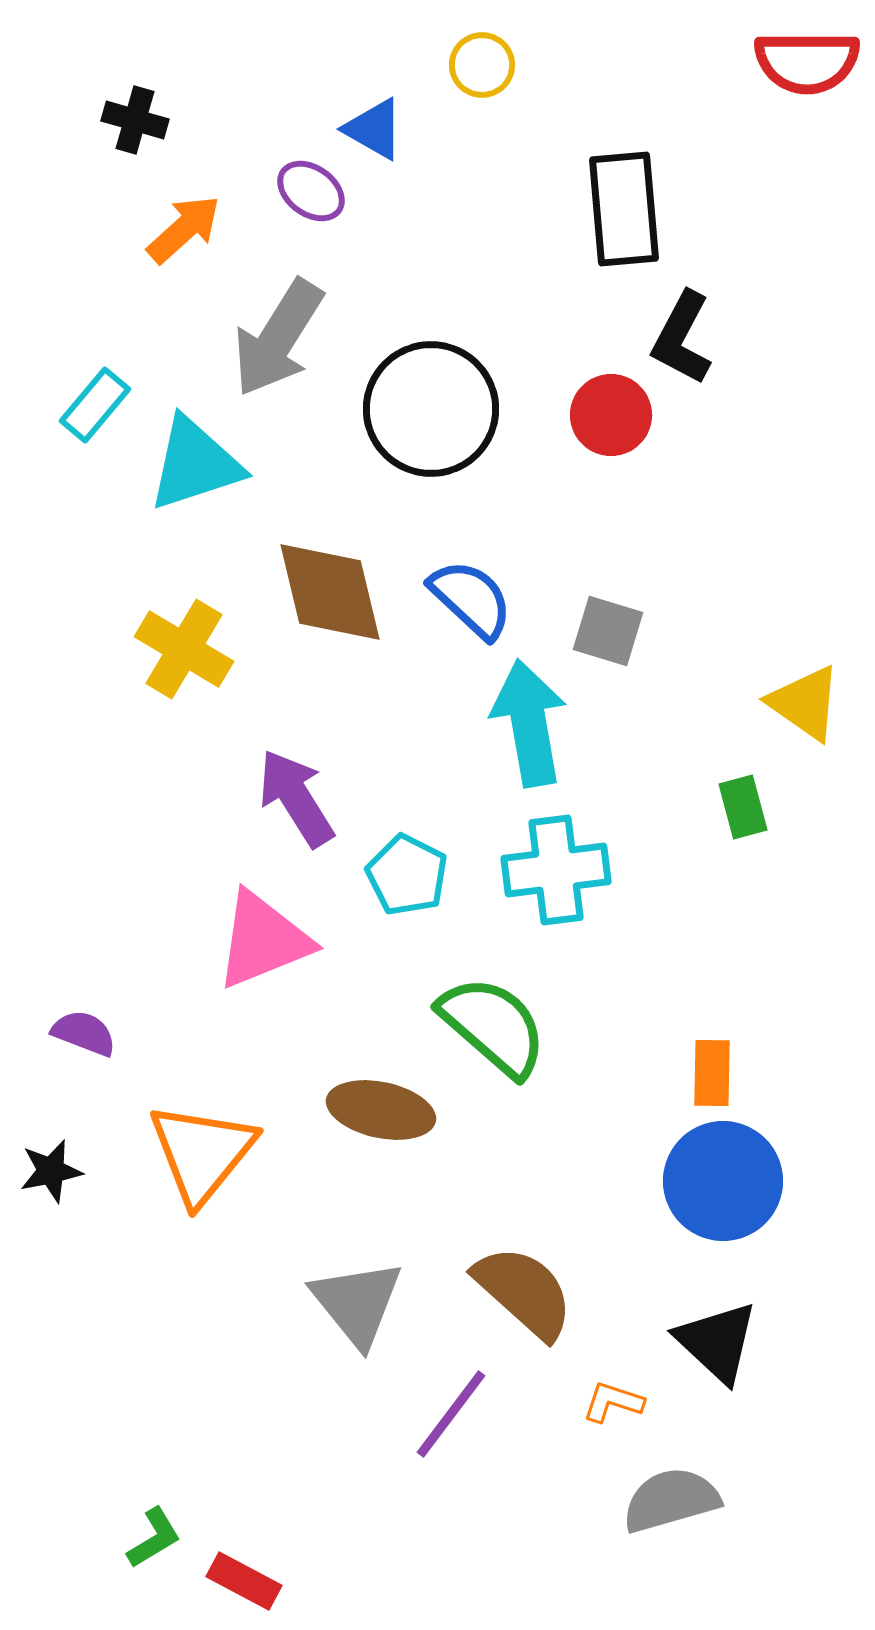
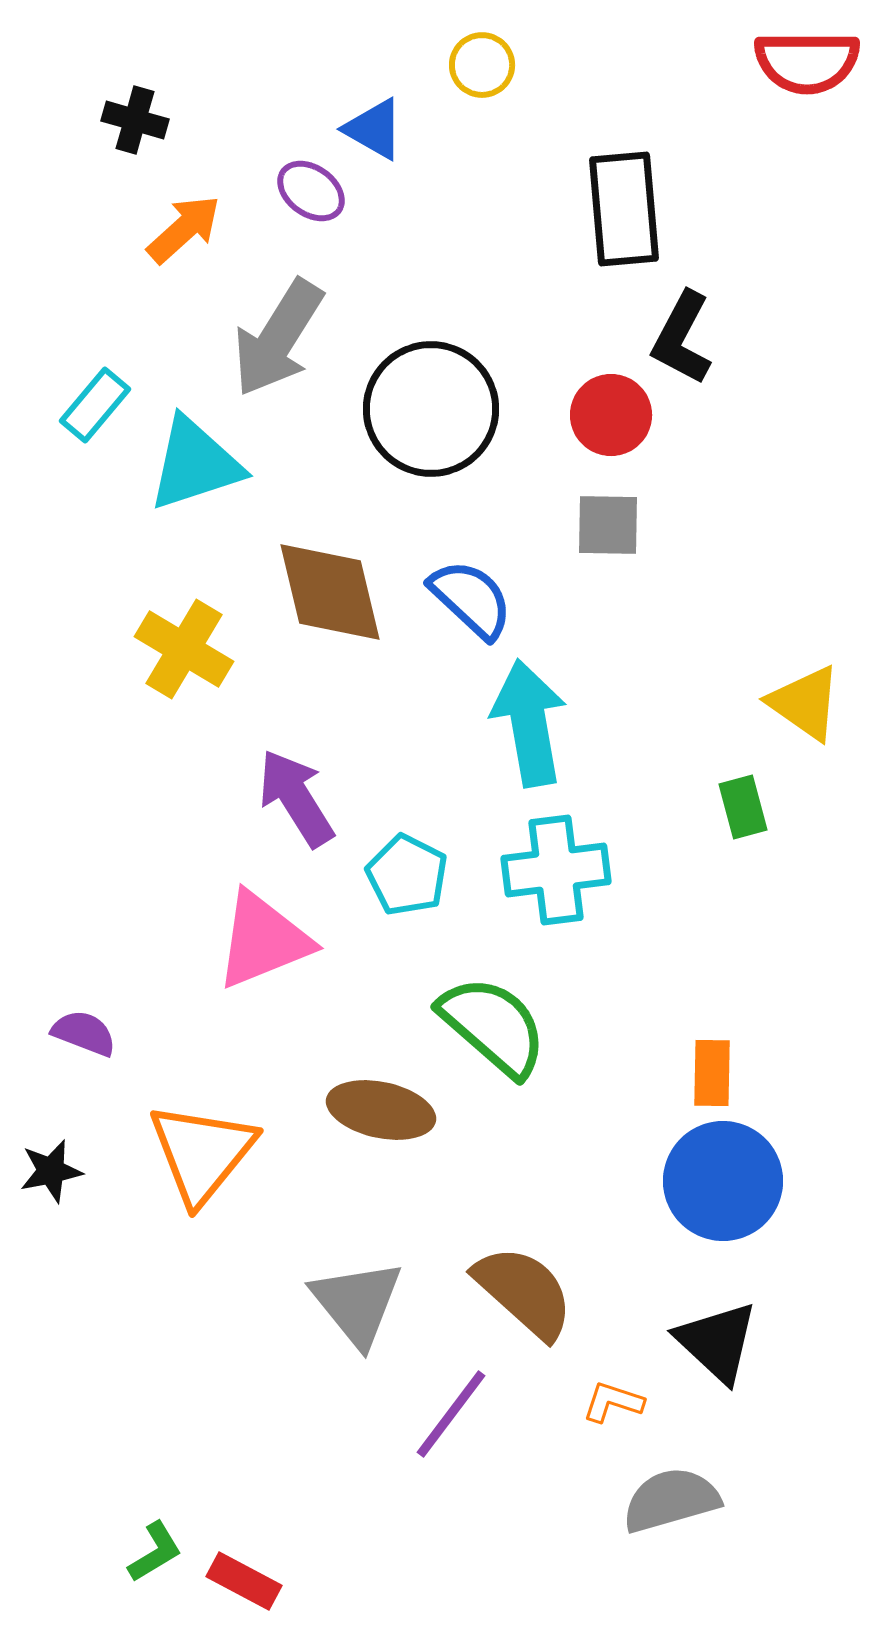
gray square: moved 106 px up; rotated 16 degrees counterclockwise
green L-shape: moved 1 px right, 14 px down
